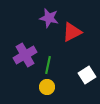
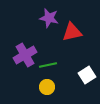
red triangle: rotated 15 degrees clockwise
green line: rotated 66 degrees clockwise
